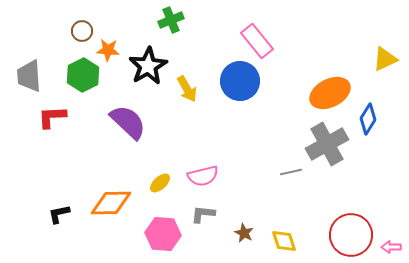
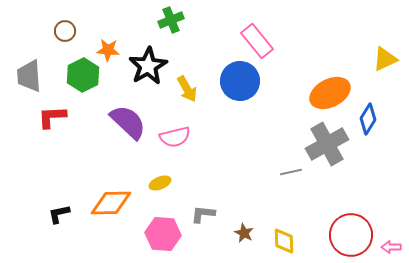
brown circle: moved 17 px left
pink semicircle: moved 28 px left, 39 px up
yellow ellipse: rotated 20 degrees clockwise
yellow diamond: rotated 16 degrees clockwise
